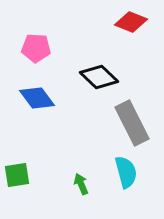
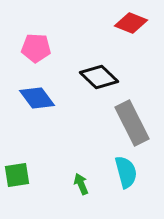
red diamond: moved 1 px down
